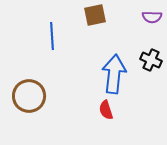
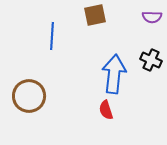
blue line: rotated 8 degrees clockwise
